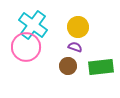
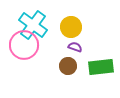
yellow circle: moved 7 px left
pink circle: moved 2 px left, 2 px up
